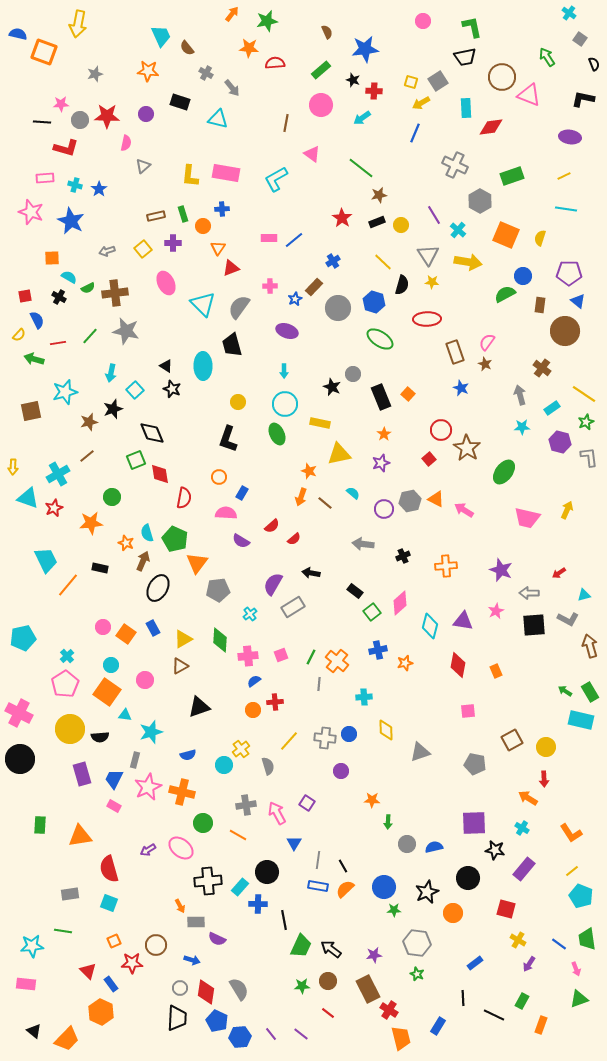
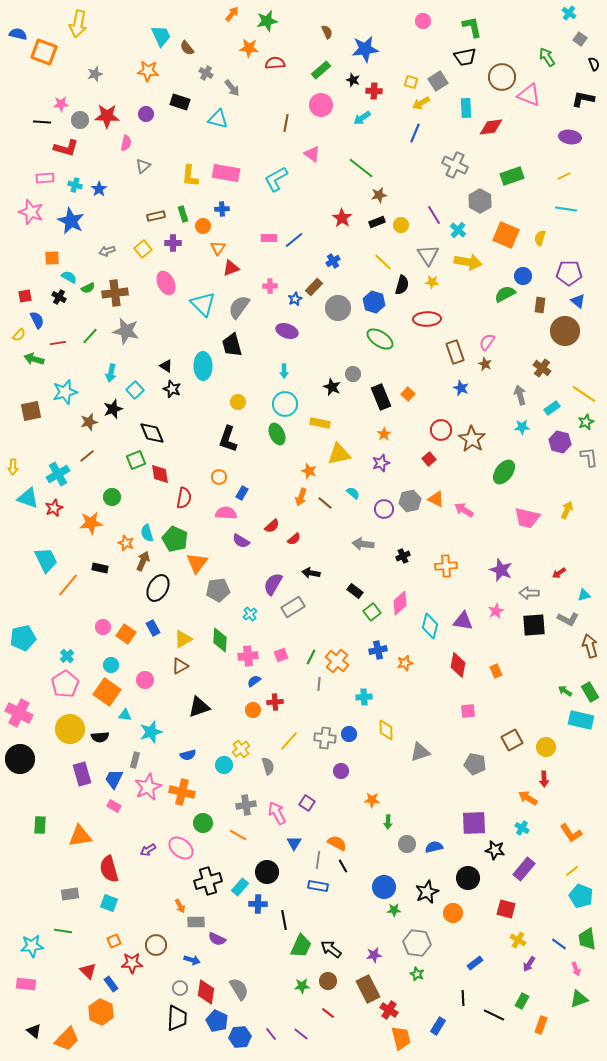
brown star at (467, 448): moved 5 px right, 9 px up
black cross at (208, 881): rotated 12 degrees counterclockwise
orange semicircle at (345, 889): moved 8 px left, 46 px up; rotated 72 degrees clockwise
